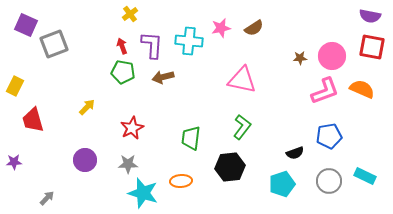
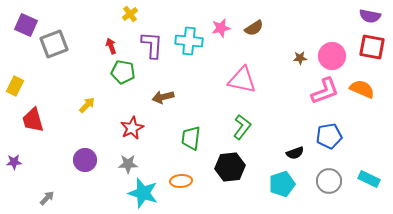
red arrow: moved 11 px left
brown arrow: moved 20 px down
yellow arrow: moved 2 px up
cyan rectangle: moved 4 px right, 3 px down
